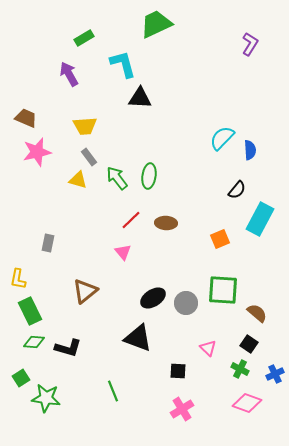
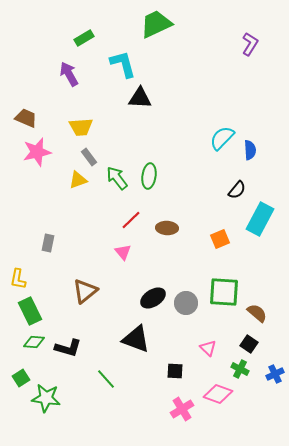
yellow trapezoid at (85, 126): moved 4 px left, 1 px down
yellow triangle at (78, 180): rotated 36 degrees counterclockwise
brown ellipse at (166, 223): moved 1 px right, 5 px down
green square at (223, 290): moved 1 px right, 2 px down
black triangle at (138, 338): moved 2 px left, 1 px down
black square at (178, 371): moved 3 px left
green line at (113, 391): moved 7 px left, 12 px up; rotated 20 degrees counterclockwise
pink diamond at (247, 403): moved 29 px left, 9 px up
